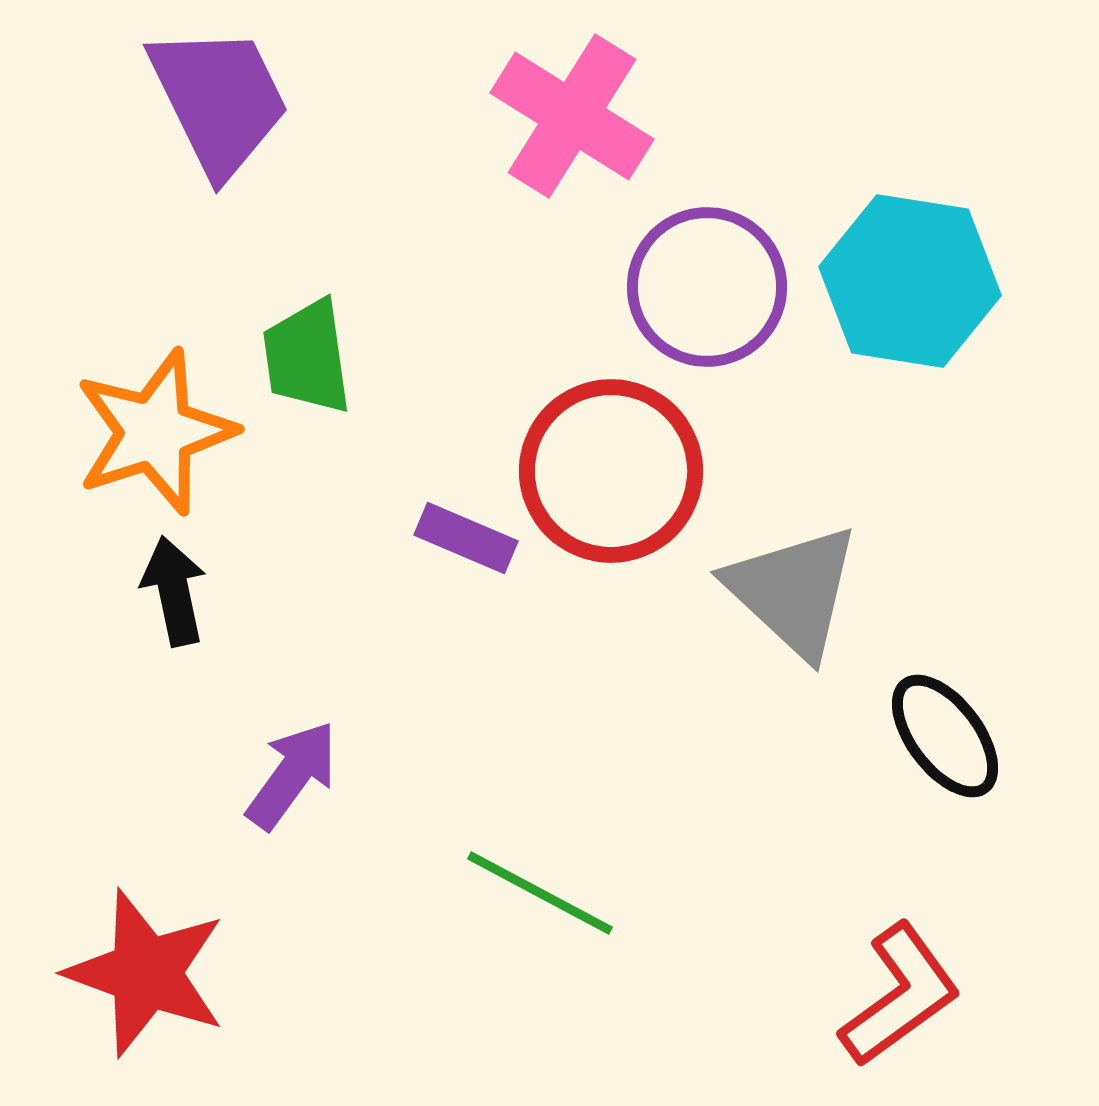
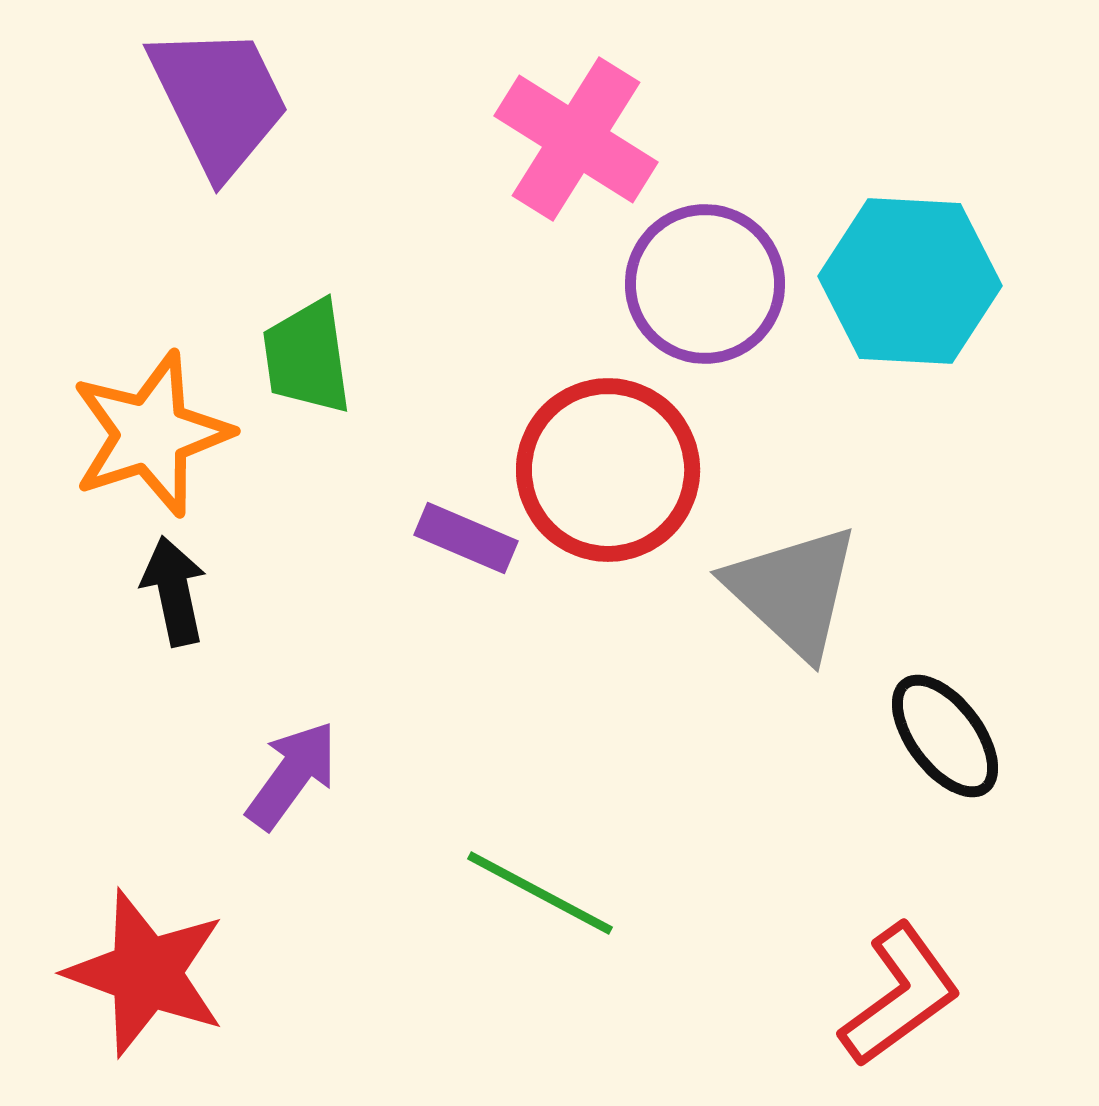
pink cross: moved 4 px right, 23 px down
cyan hexagon: rotated 6 degrees counterclockwise
purple circle: moved 2 px left, 3 px up
orange star: moved 4 px left, 2 px down
red circle: moved 3 px left, 1 px up
